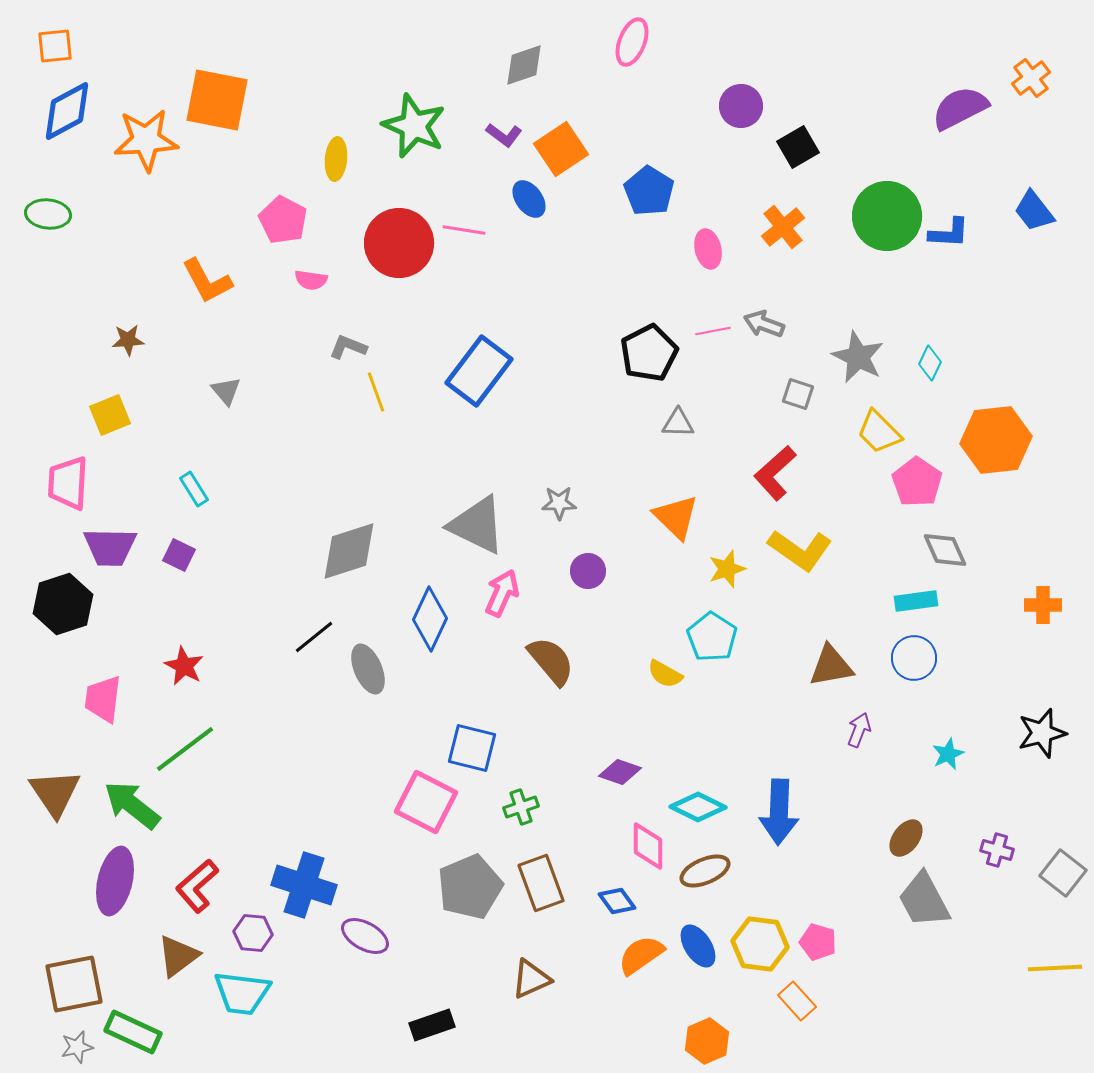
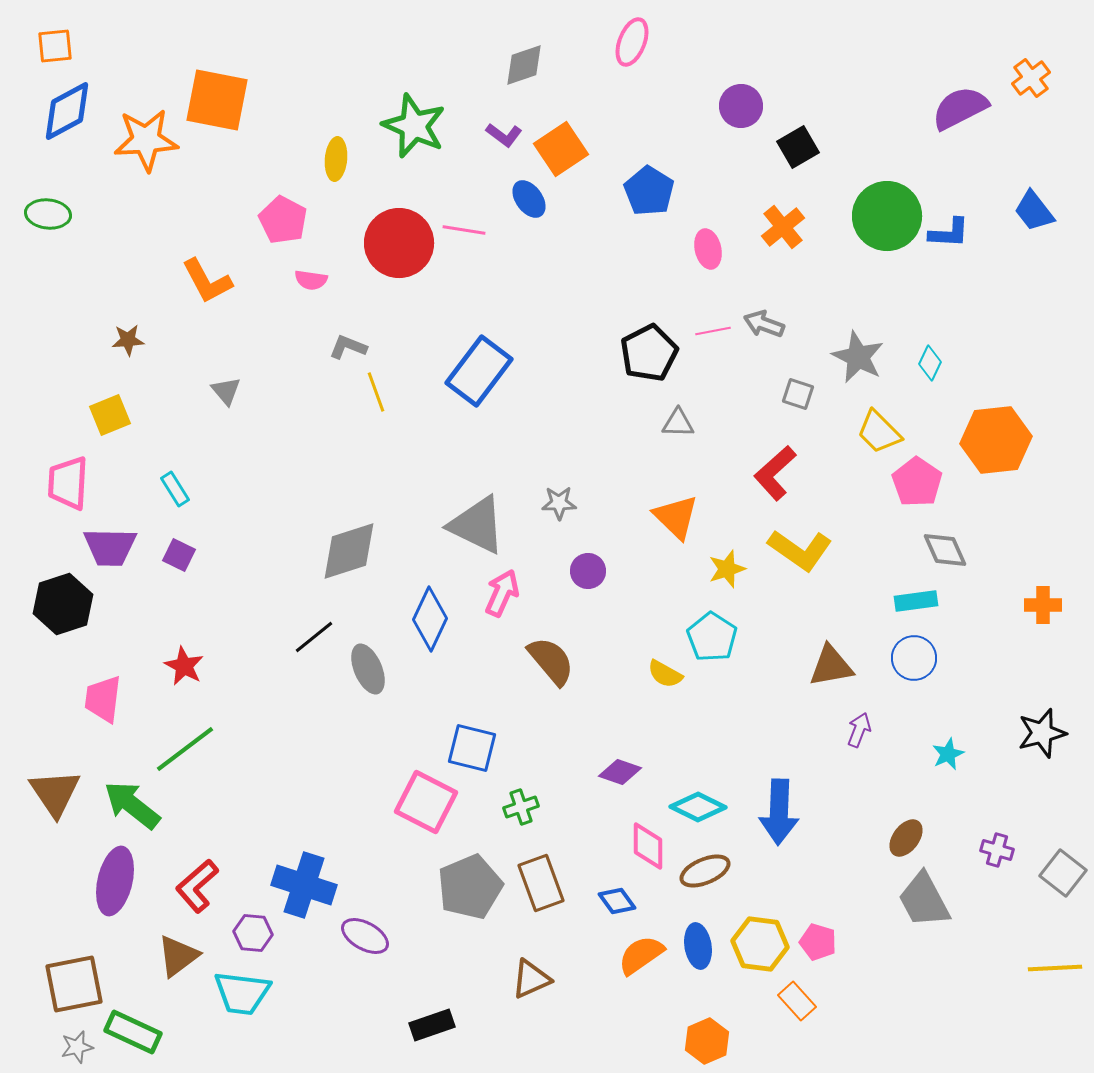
cyan rectangle at (194, 489): moved 19 px left
blue ellipse at (698, 946): rotated 24 degrees clockwise
